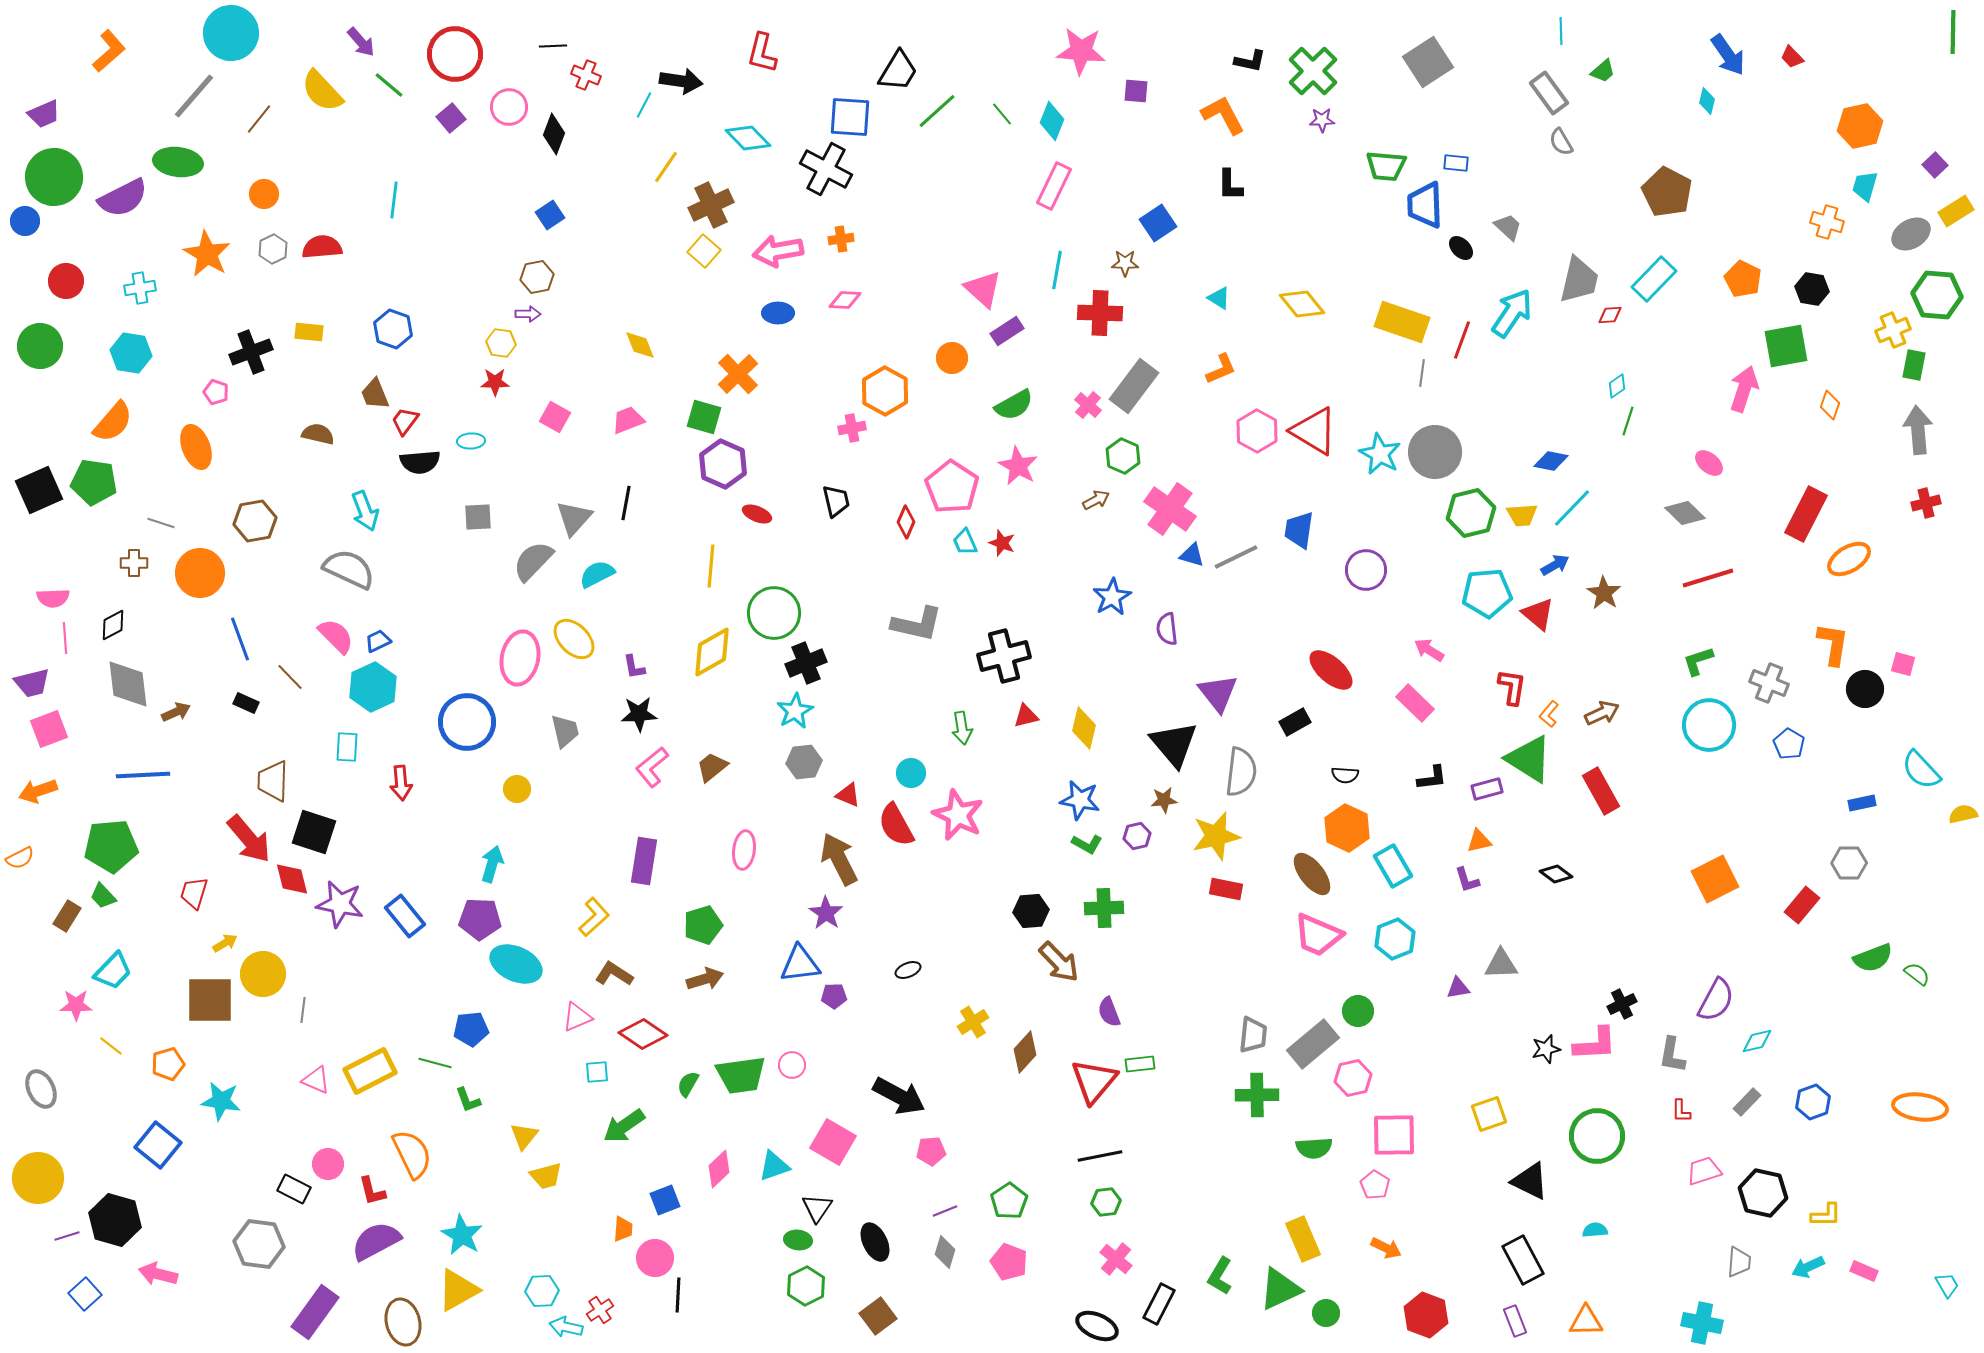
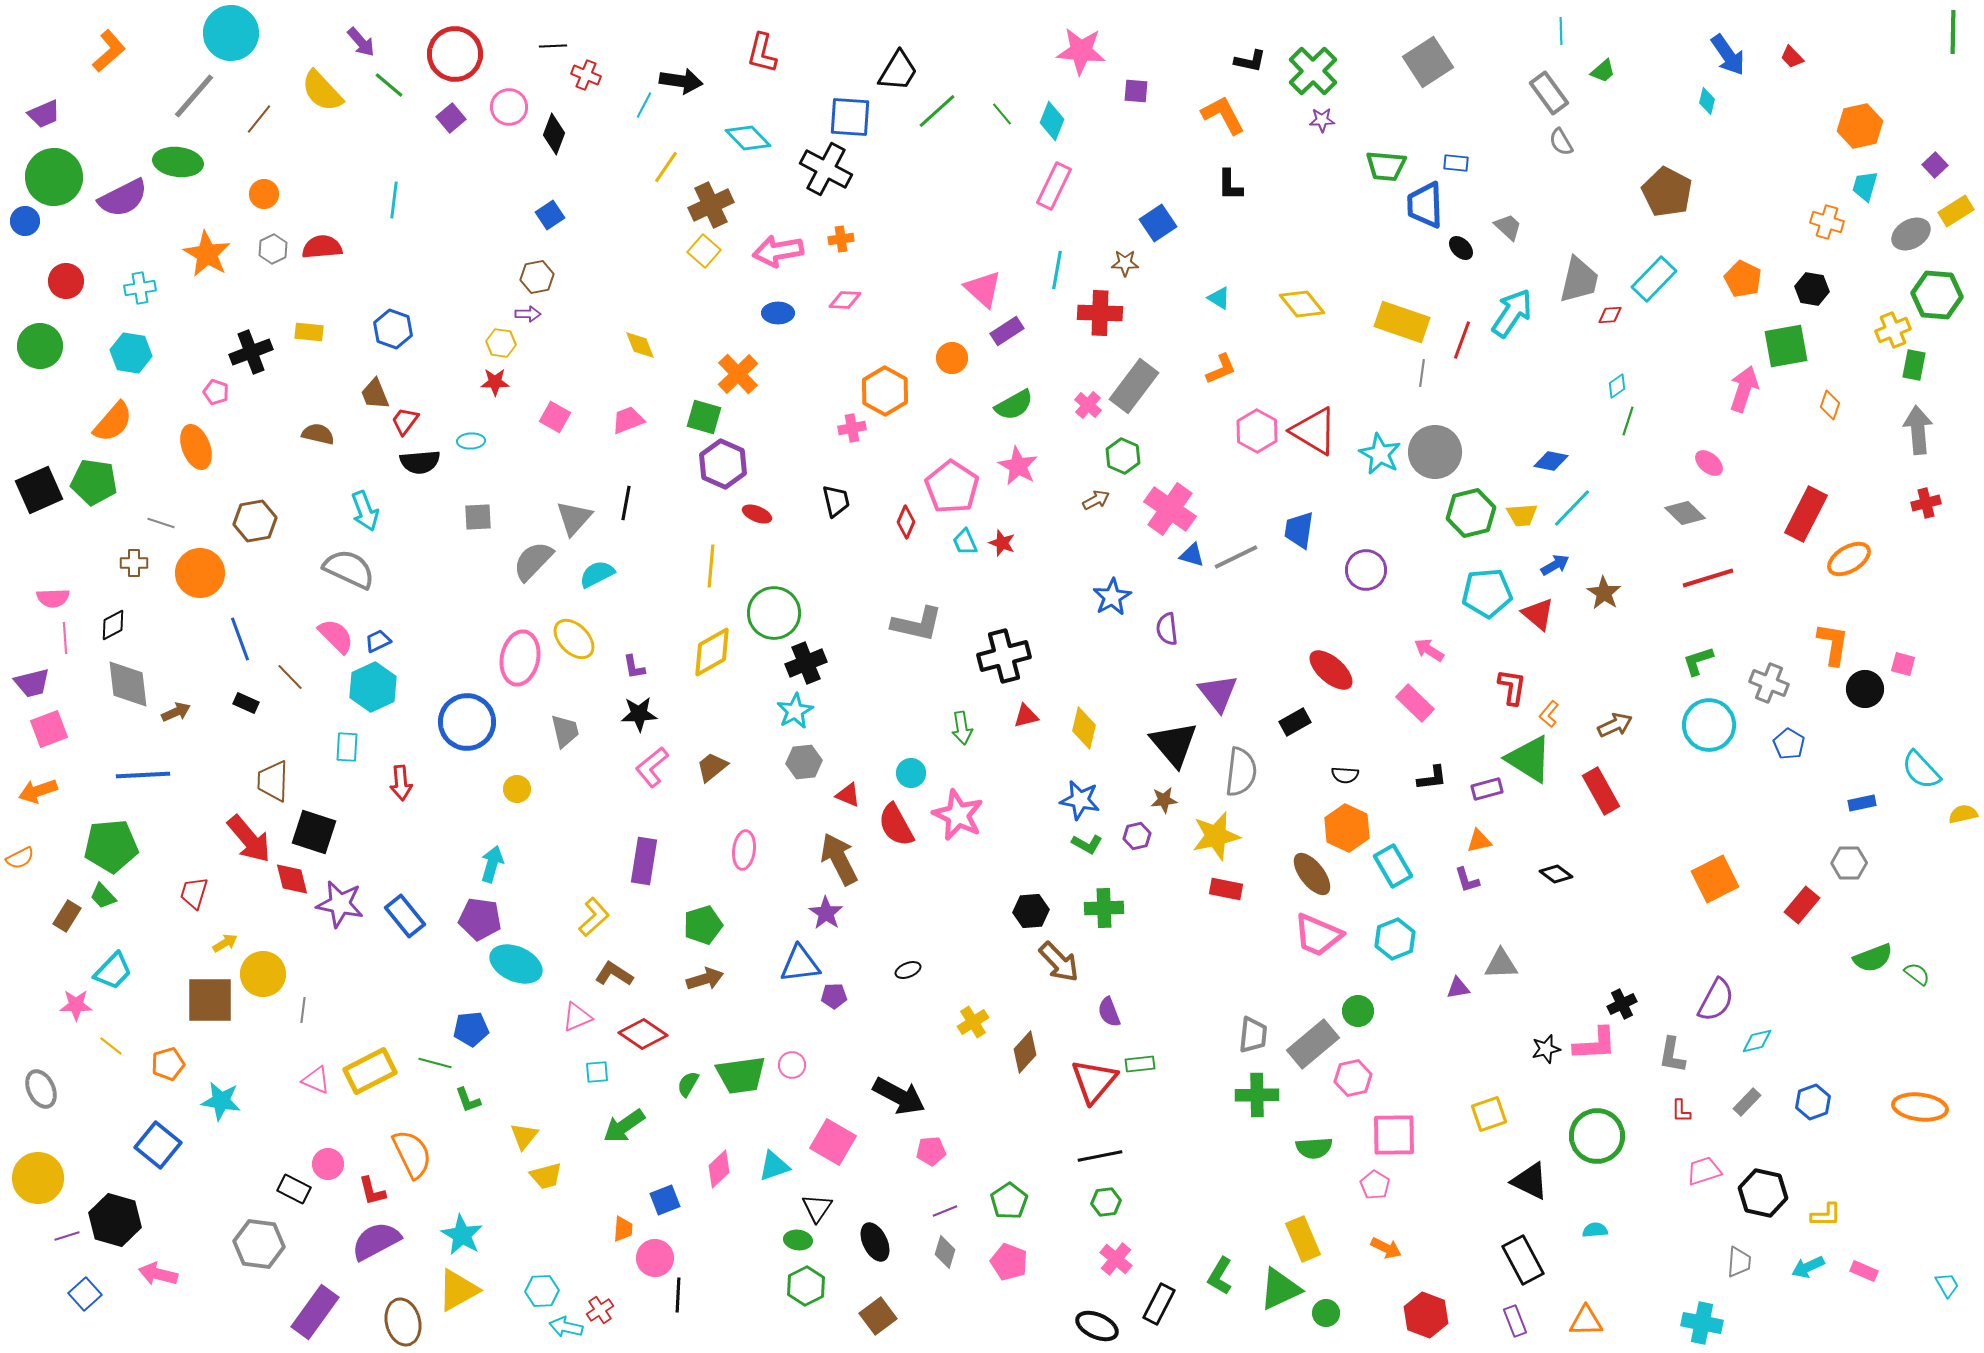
brown arrow at (1602, 713): moved 13 px right, 12 px down
purple pentagon at (480, 919): rotated 6 degrees clockwise
